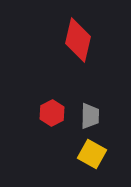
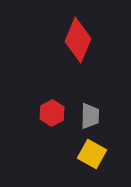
red diamond: rotated 9 degrees clockwise
